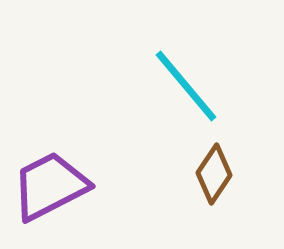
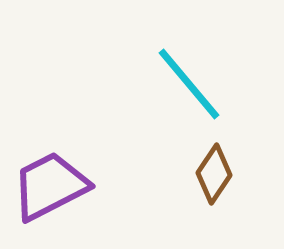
cyan line: moved 3 px right, 2 px up
